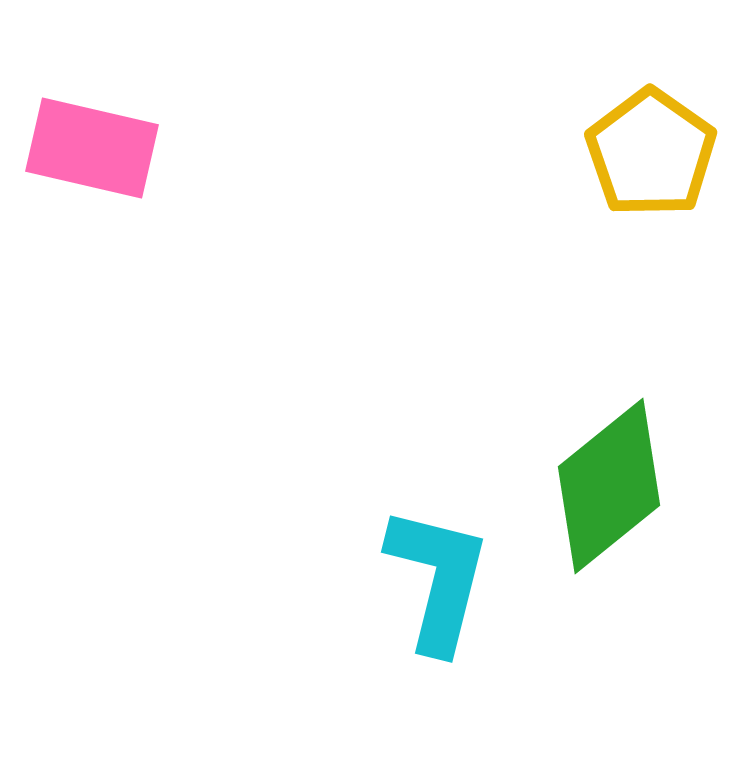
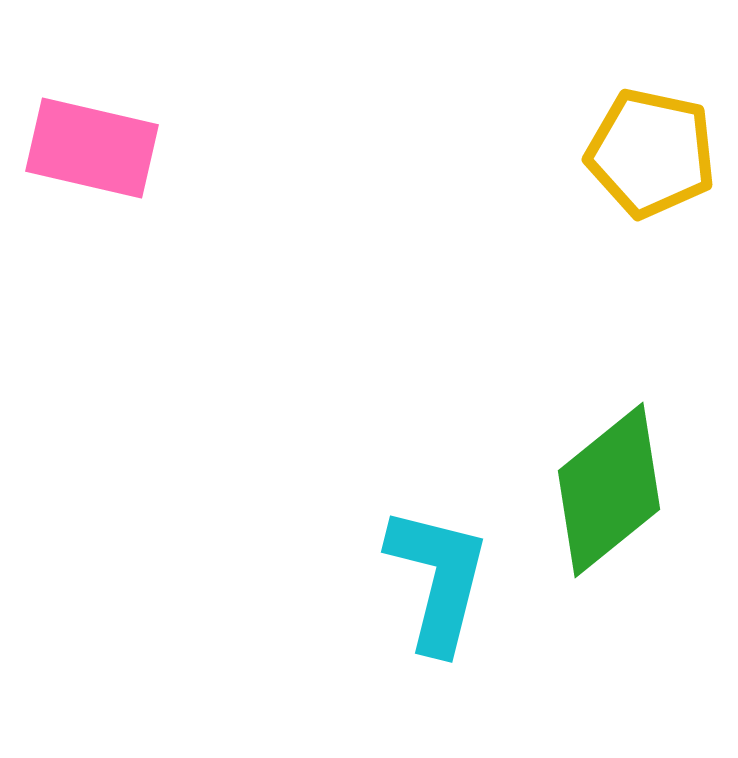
yellow pentagon: rotated 23 degrees counterclockwise
green diamond: moved 4 px down
